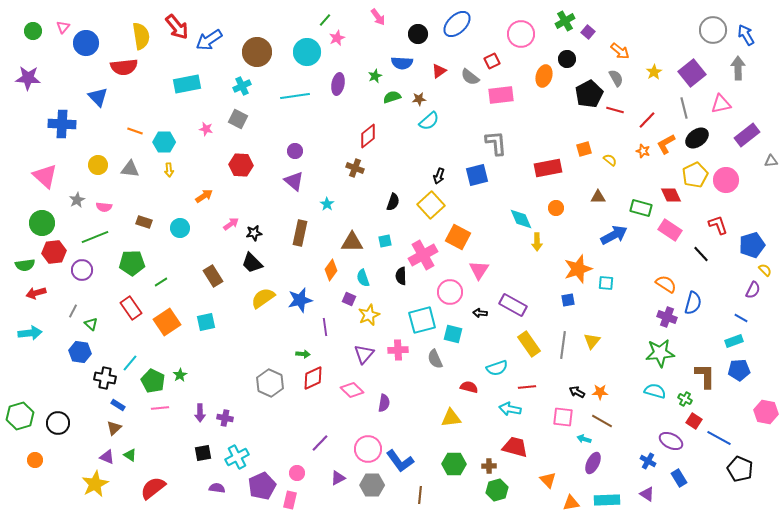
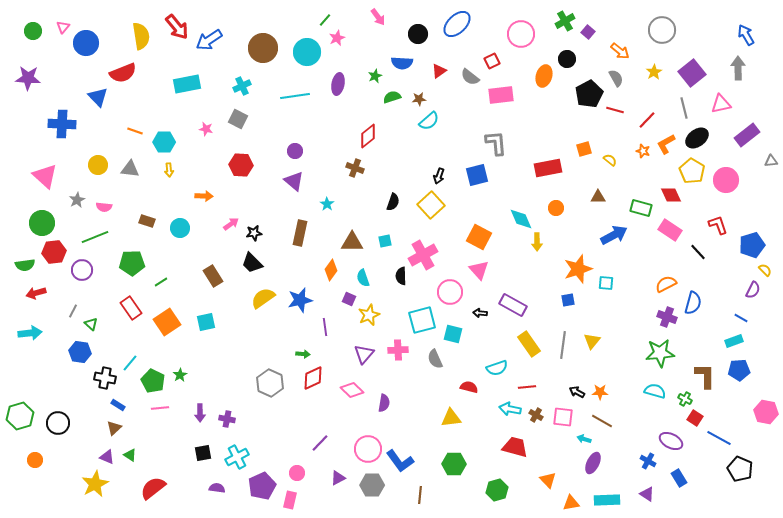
gray circle at (713, 30): moved 51 px left
brown circle at (257, 52): moved 6 px right, 4 px up
red semicircle at (124, 67): moved 1 px left, 6 px down; rotated 16 degrees counterclockwise
yellow pentagon at (695, 175): moved 3 px left, 4 px up; rotated 15 degrees counterclockwise
orange arrow at (204, 196): rotated 36 degrees clockwise
brown rectangle at (144, 222): moved 3 px right, 1 px up
orange square at (458, 237): moved 21 px right
black line at (701, 254): moved 3 px left, 2 px up
pink triangle at (479, 270): rotated 15 degrees counterclockwise
orange semicircle at (666, 284): rotated 60 degrees counterclockwise
purple cross at (225, 418): moved 2 px right, 1 px down
red square at (694, 421): moved 1 px right, 3 px up
brown cross at (489, 466): moved 47 px right, 51 px up; rotated 32 degrees clockwise
